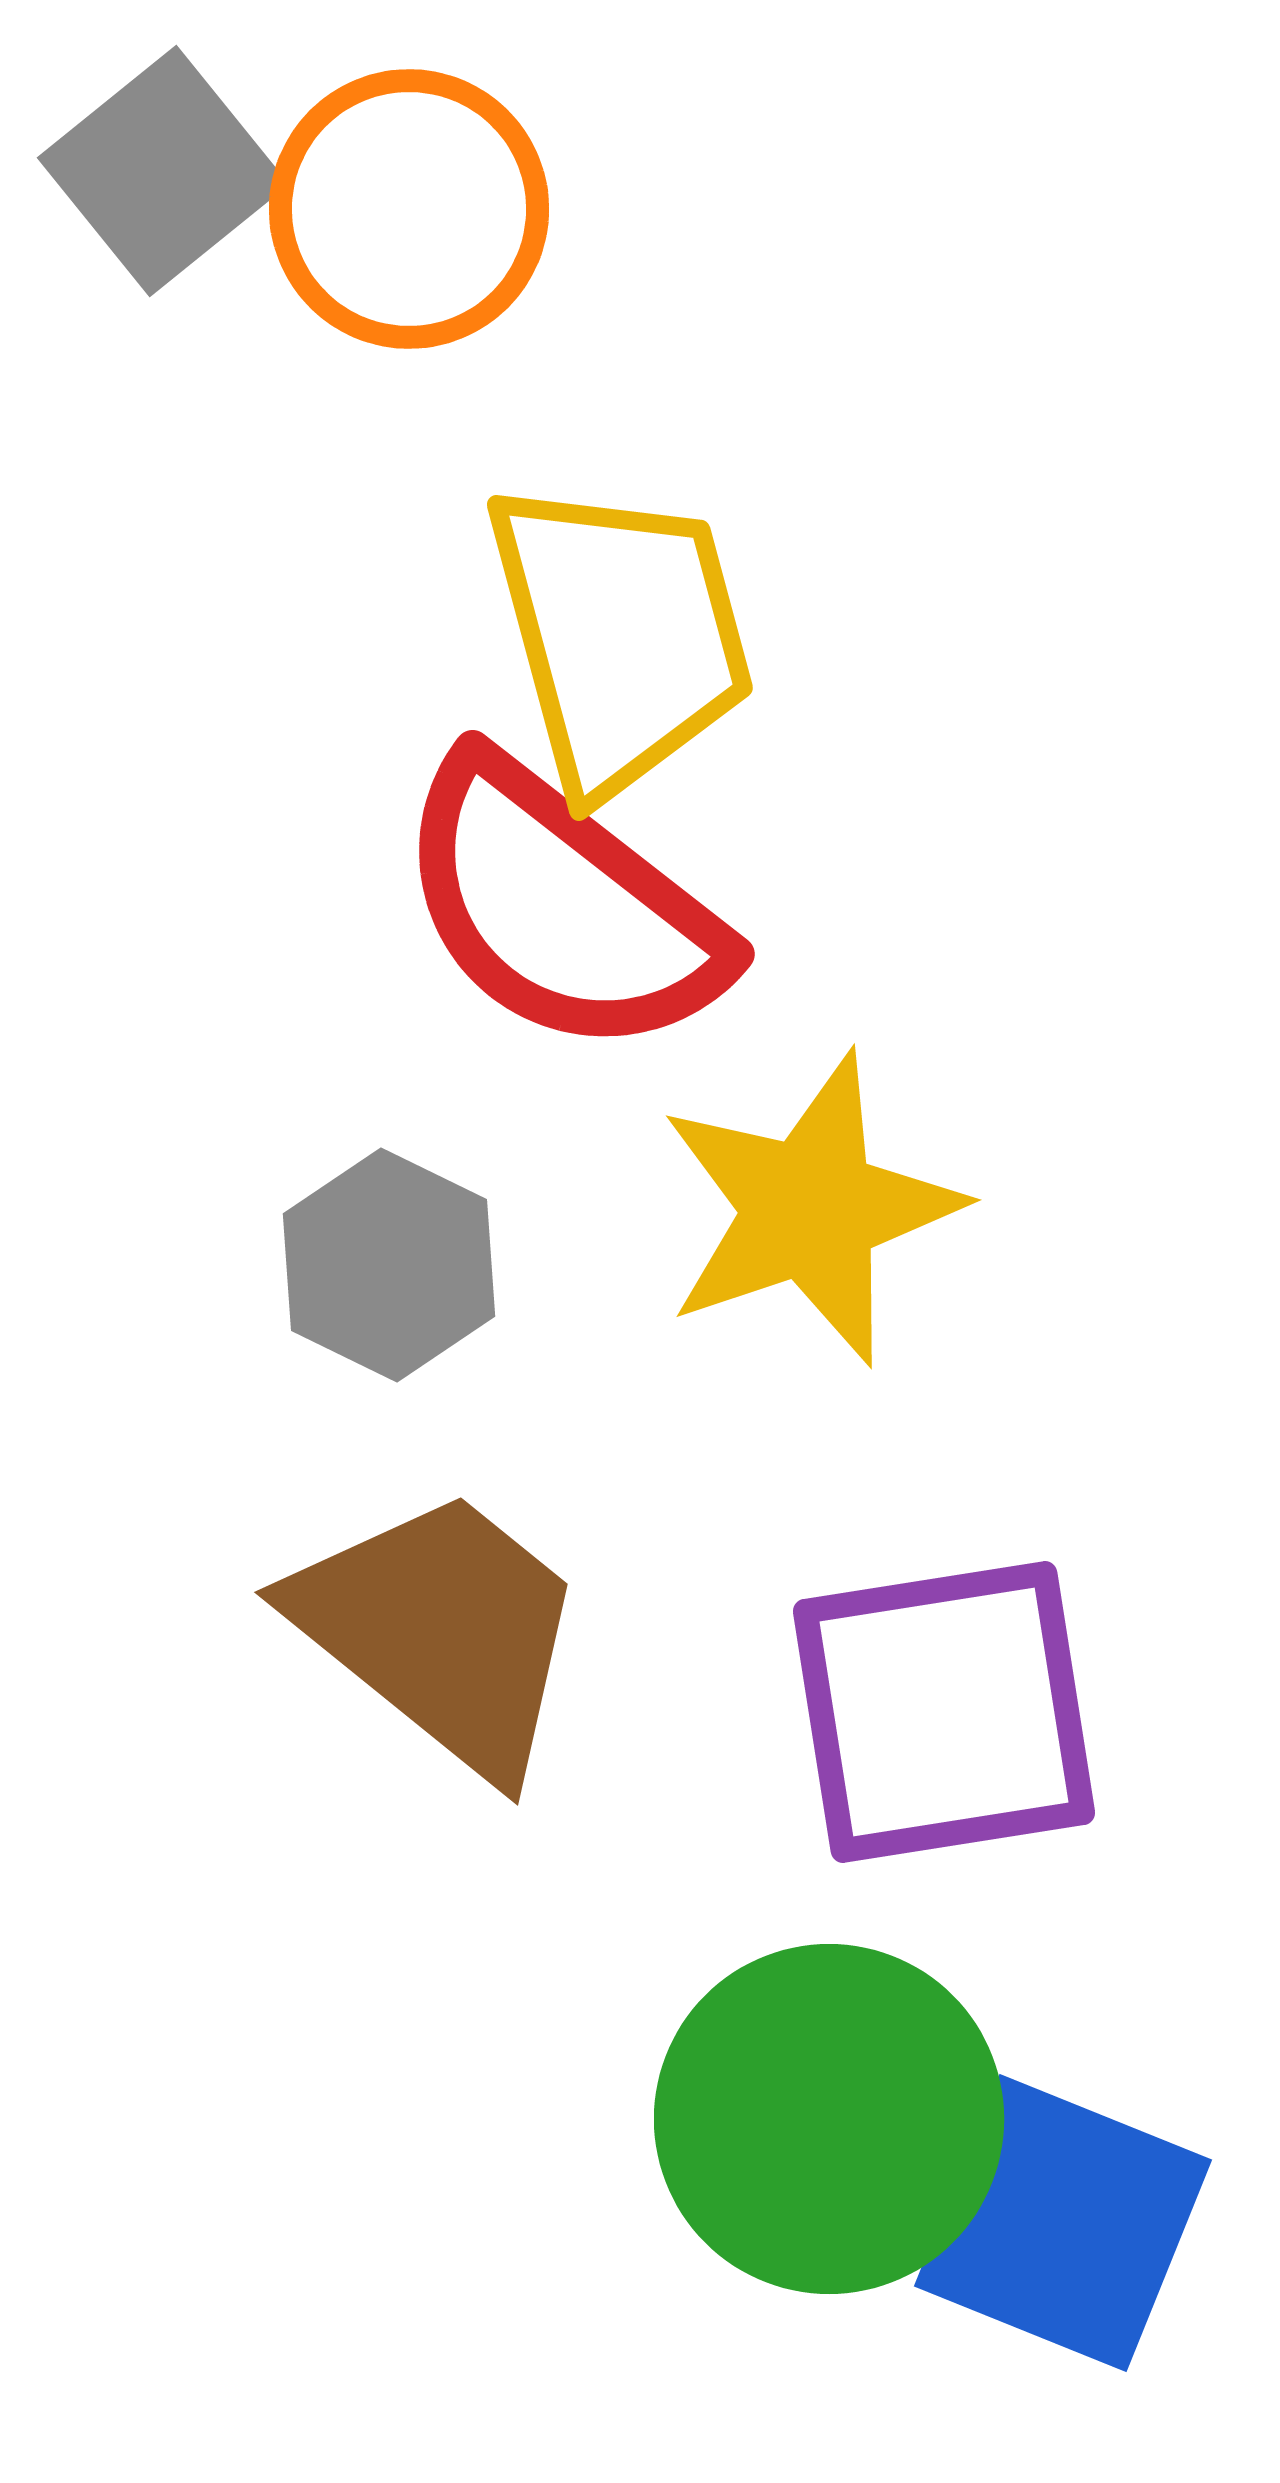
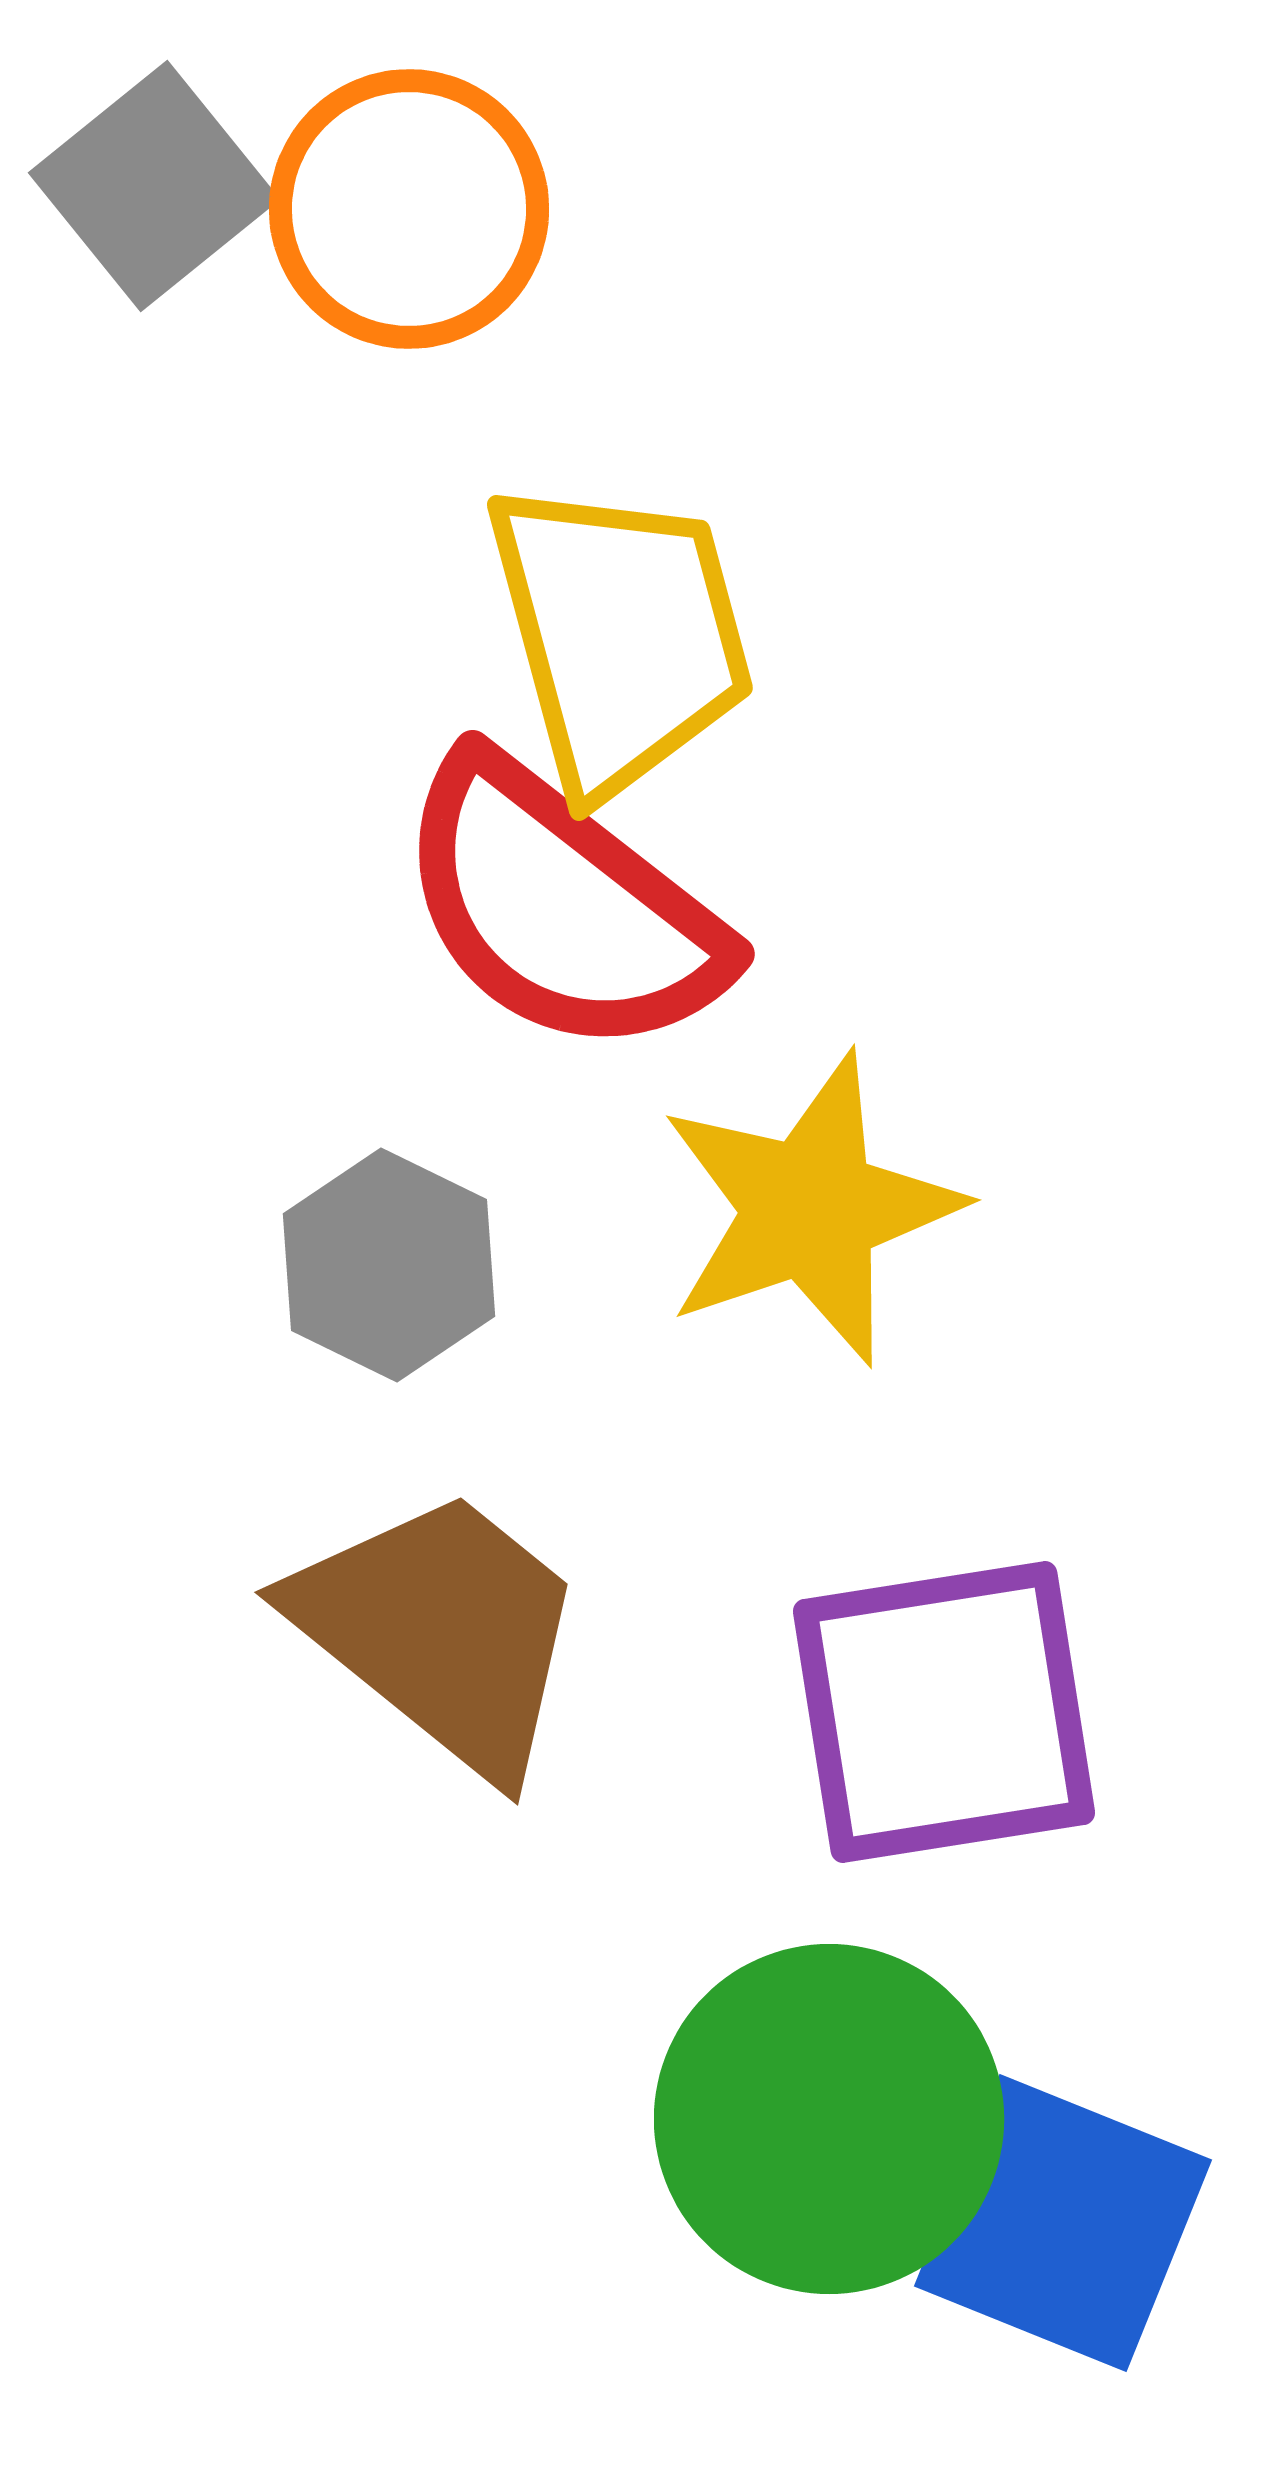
gray square: moved 9 px left, 15 px down
